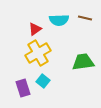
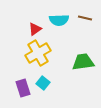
cyan square: moved 2 px down
